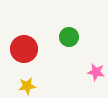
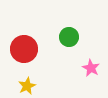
pink star: moved 5 px left, 4 px up; rotated 18 degrees clockwise
yellow star: rotated 18 degrees counterclockwise
